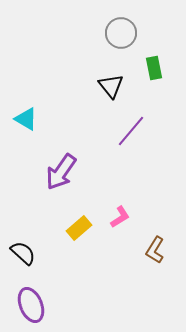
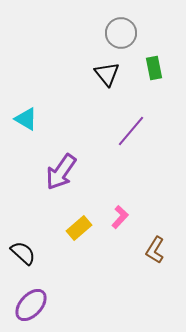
black triangle: moved 4 px left, 12 px up
pink L-shape: rotated 15 degrees counterclockwise
purple ellipse: rotated 64 degrees clockwise
